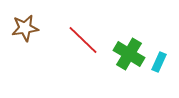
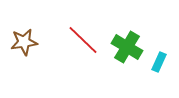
brown star: moved 1 px left, 14 px down
green cross: moved 2 px left, 7 px up
